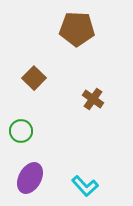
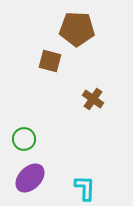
brown square: moved 16 px right, 17 px up; rotated 30 degrees counterclockwise
green circle: moved 3 px right, 8 px down
purple ellipse: rotated 16 degrees clockwise
cyan L-shape: moved 2 px down; rotated 136 degrees counterclockwise
